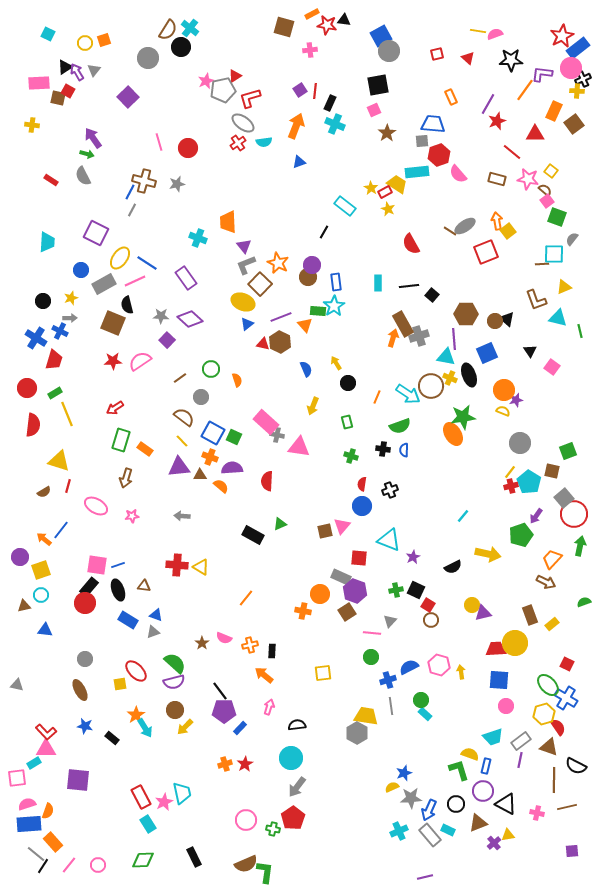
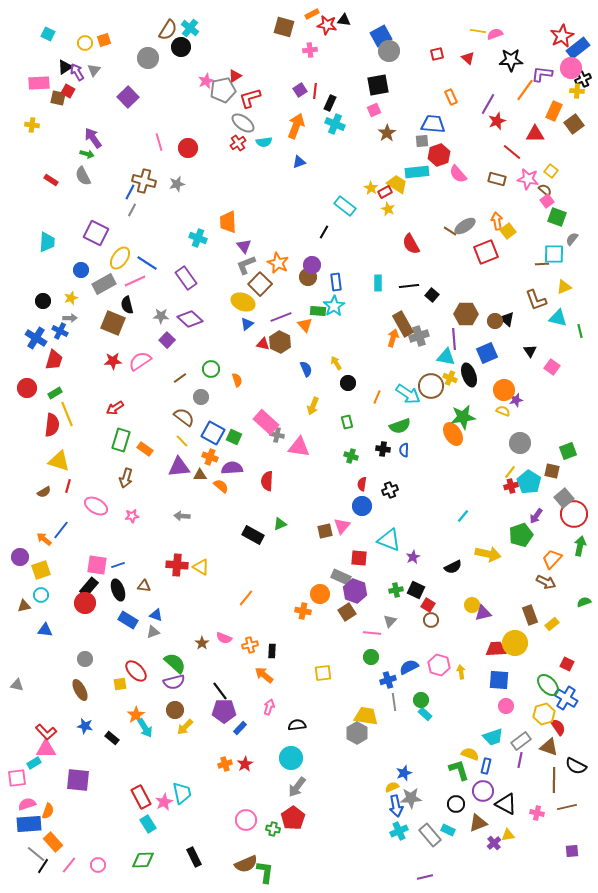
red semicircle at (33, 425): moved 19 px right
gray line at (391, 706): moved 3 px right, 4 px up
blue arrow at (429, 810): moved 33 px left, 4 px up; rotated 35 degrees counterclockwise
